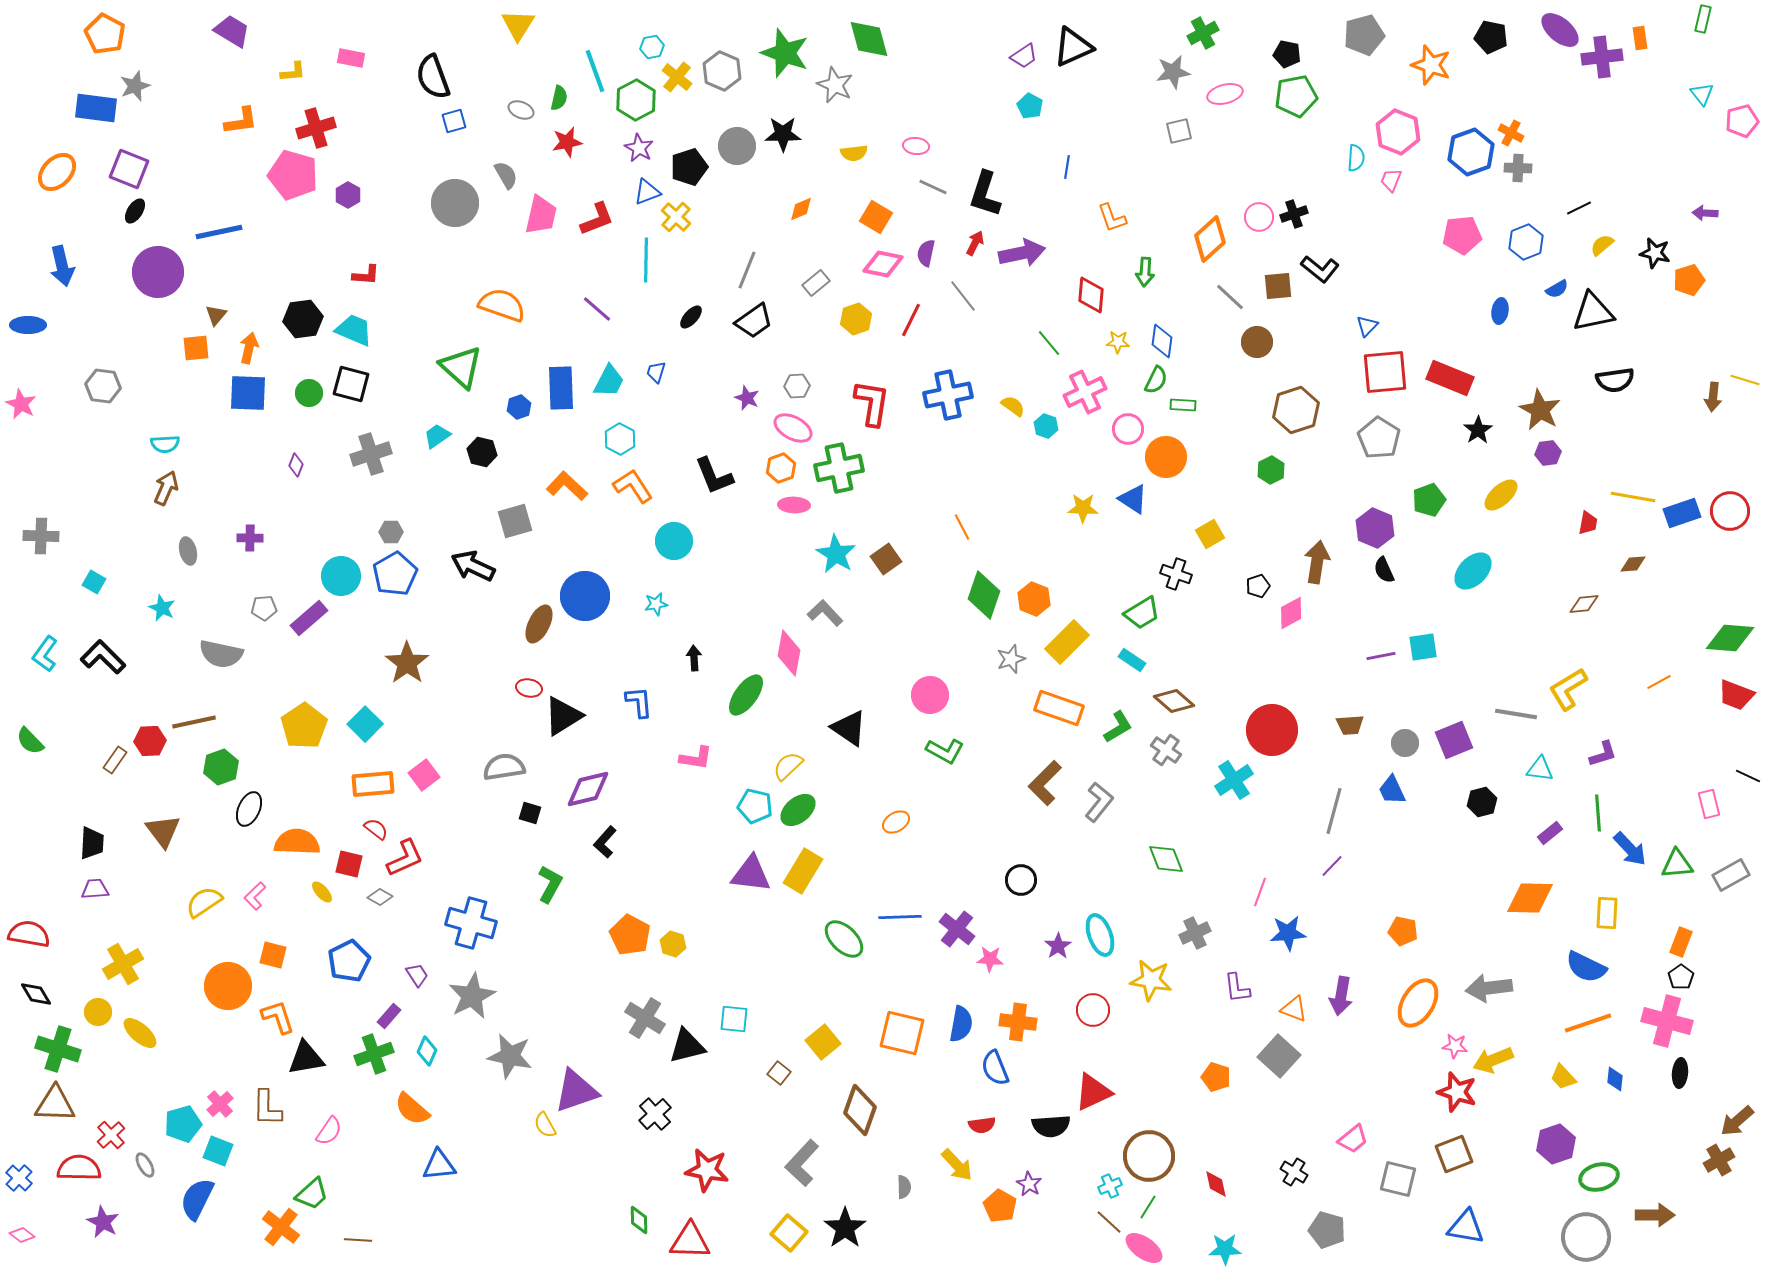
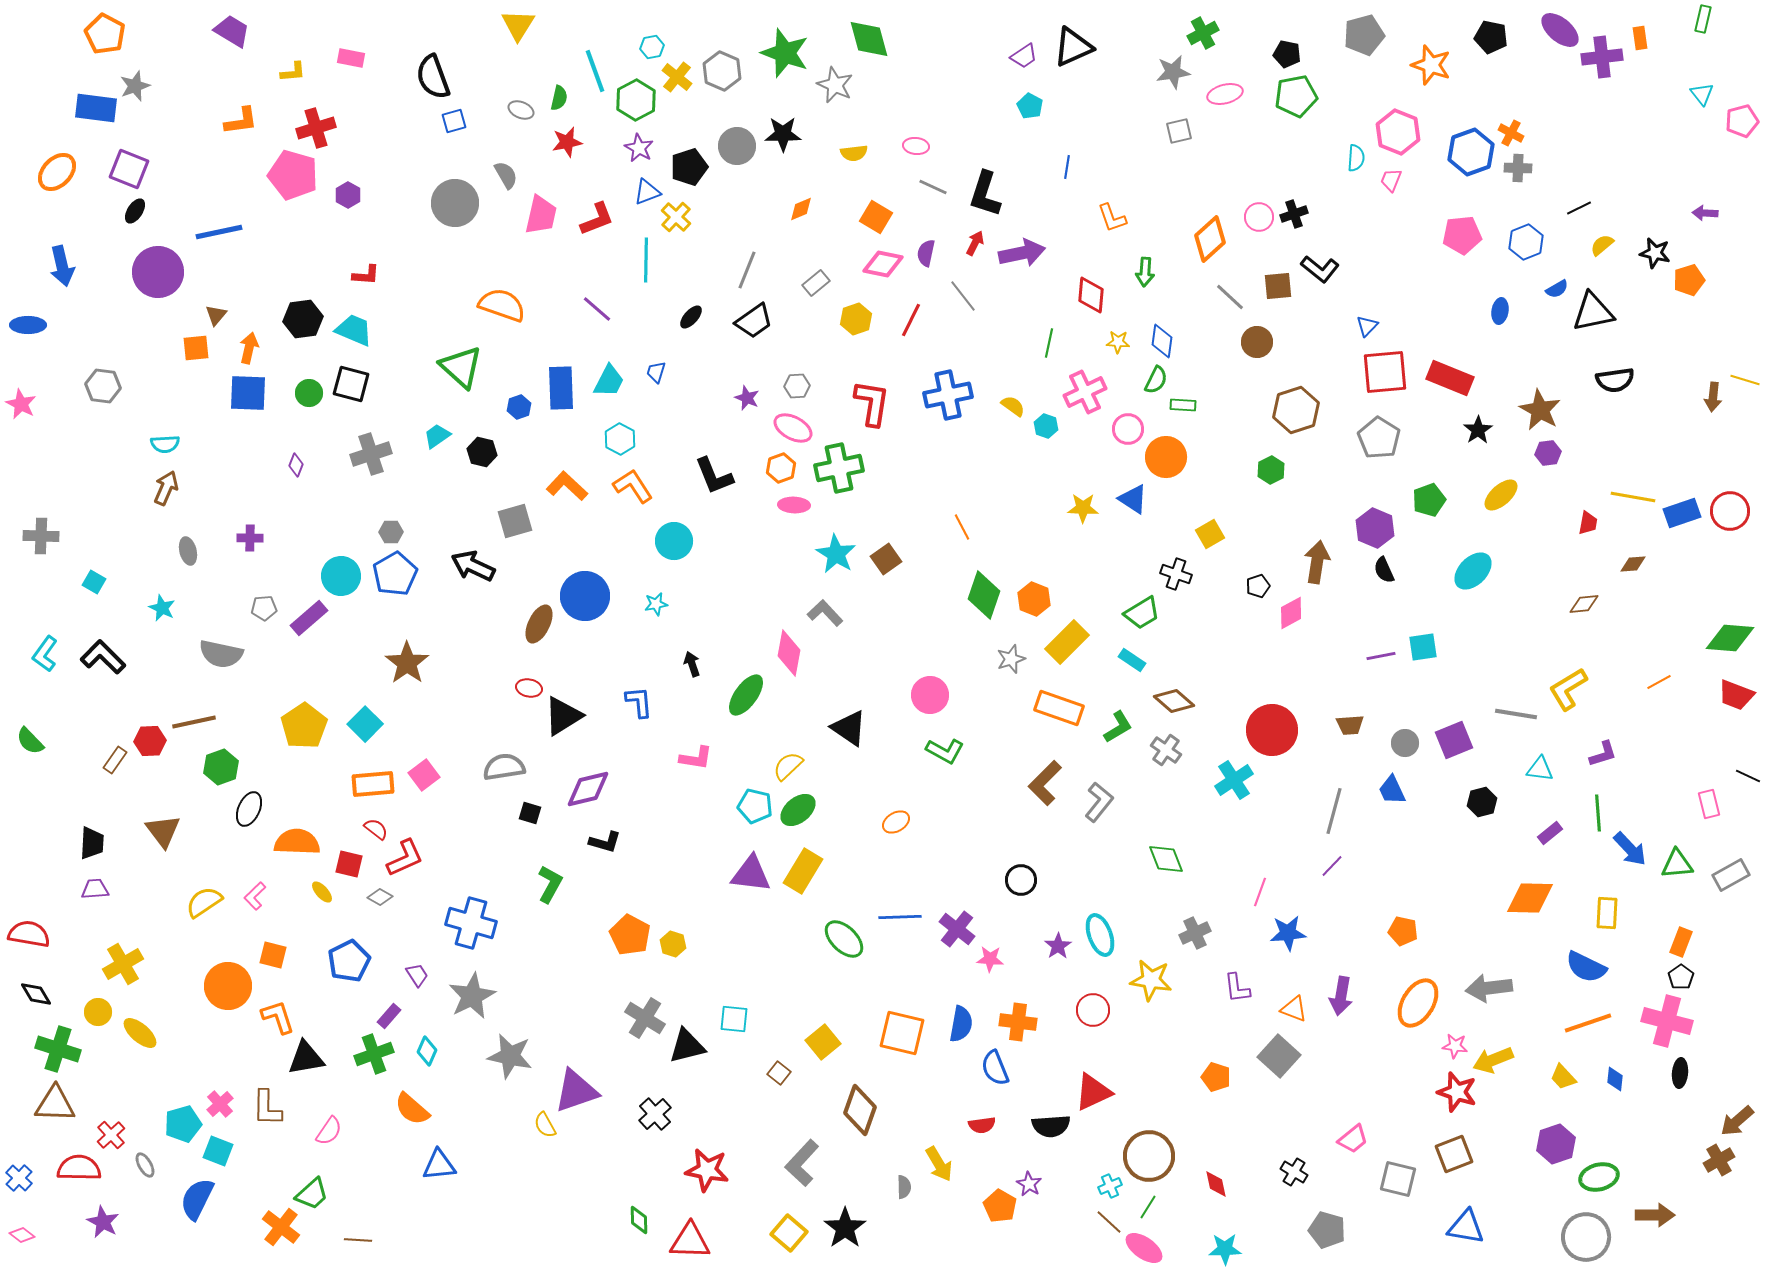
green line at (1049, 343): rotated 52 degrees clockwise
black arrow at (694, 658): moved 2 px left, 6 px down; rotated 15 degrees counterclockwise
black L-shape at (605, 842): rotated 116 degrees counterclockwise
yellow arrow at (957, 1165): moved 18 px left, 1 px up; rotated 12 degrees clockwise
